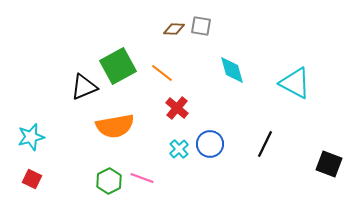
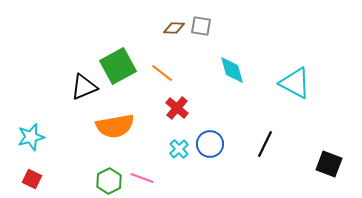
brown diamond: moved 1 px up
